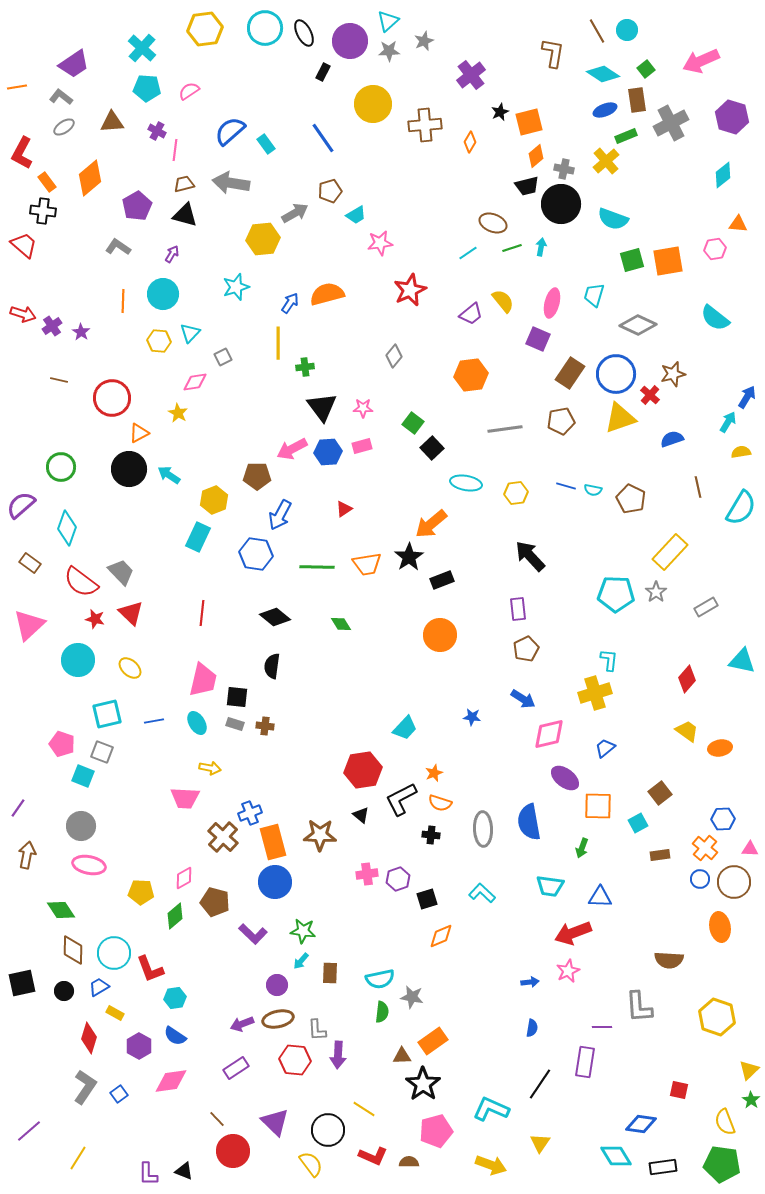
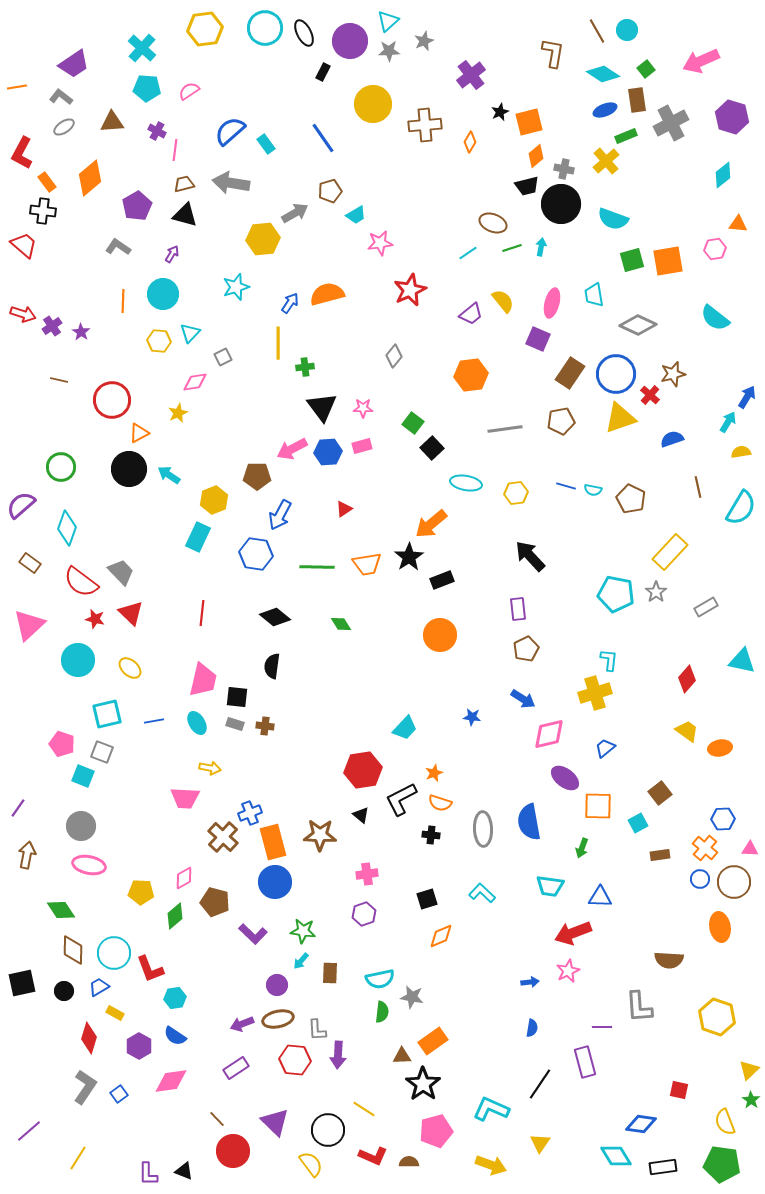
cyan trapezoid at (594, 295): rotated 25 degrees counterclockwise
red circle at (112, 398): moved 2 px down
yellow star at (178, 413): rotated 18 degrees clockwise
cyan pentagon at (616, 594): rotated 9 degrees clockwise
purple hexagon at (398, 879): moved 34 px left, 35 px down
purple rectangle at (585, 1062): rotated 24 degrees counterclockwise
